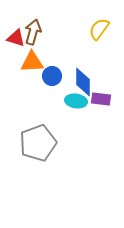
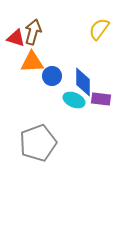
cyan ellipse: moved 2 px left, 1 px up; rotated 15 degrees clockwise
